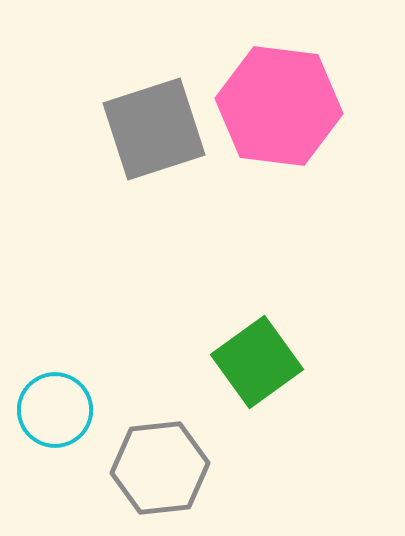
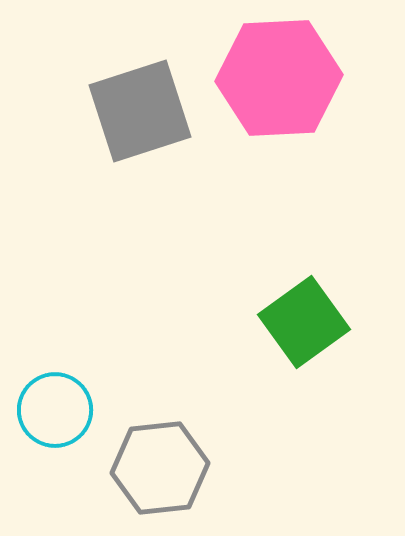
pink hexagon: moved 28 px up; rotated 10 degrees counterclockwise
gray square: moved 14 px left, 18 px up
green square: moved 47 px right, 40 px up
